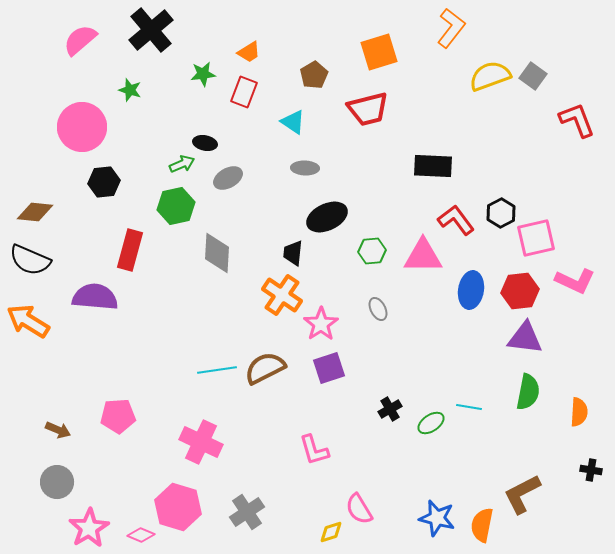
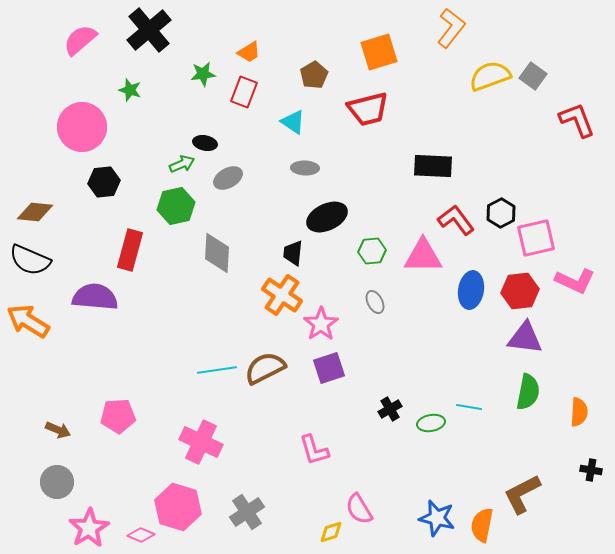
black cross at (151, 30): moved 2 px left
gray ellipse at (378, 309): moved 3 px left, 7 px up
green ellipse at (431, 423): rotated 24 degrees clockwise
